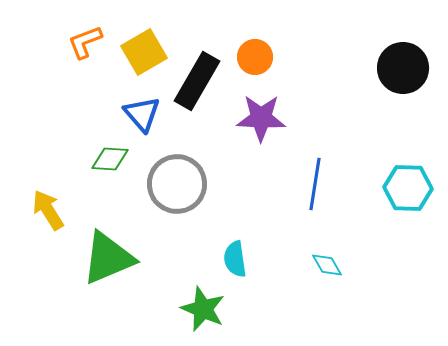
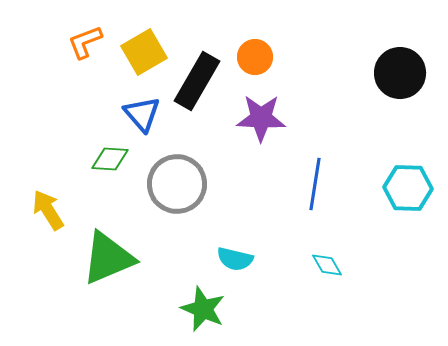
black circle: moved 3 px left, 5 px down
cyan semicircle: rotated 69 degrees counterclockwise
